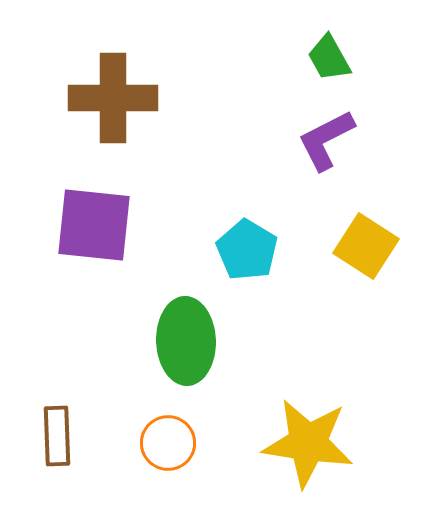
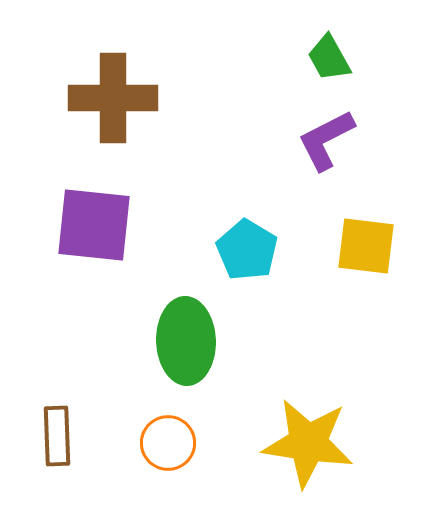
yellow square: rotated 26 degrees counterclockwise
